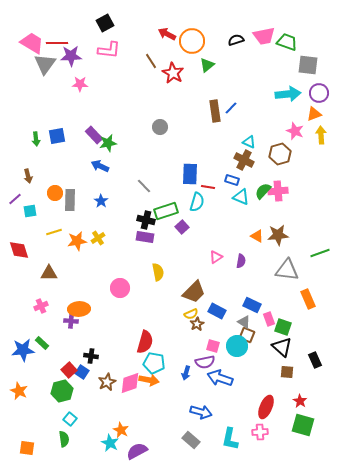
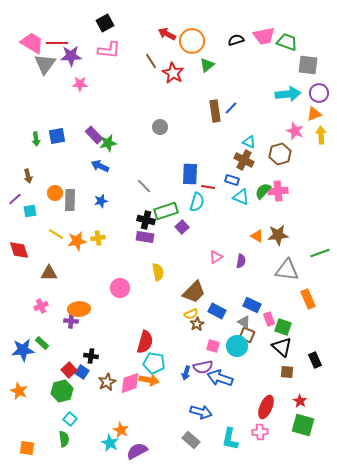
blue star at (101, 201): rotated 24 degrees clockwise
yellow line at (54, 232): moved 2 px right, 2 px down; rotated 49 degrees clockwise
yellow cross at (98, 238): rotated 24 degrees clockwise
purple semicircle at (205, 362): moved 2 px left, 5 px down
